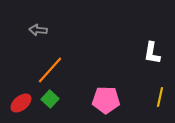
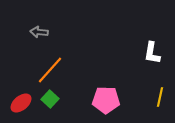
gray arrow: moved 1 px right, 2 px down
